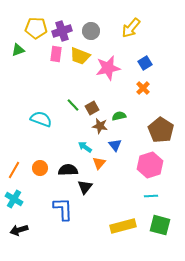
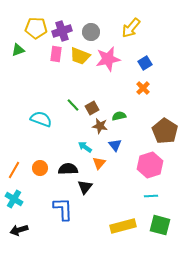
gray circle: moved 1 px down
pink star: moved 9 px up
brown pentagon: moved 4 px right, 1 px down
black semicircle: moved 1 px up
